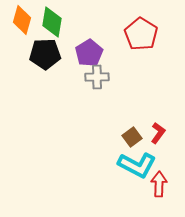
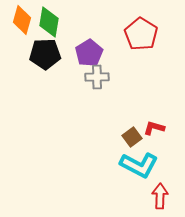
green diamond: moved 3 px left
red L-shape: moved 4 px left, 5 px up; rotated 110 degrees counterclockwise
cyan L-shape: moved 2 px right
red arrow: moved 1 px right, 12 px down
